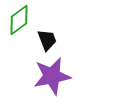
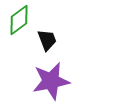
purple star: moved 1 px left, 5 px down
